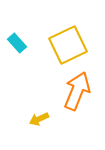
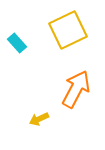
yellow square: moved 15 px up
orange arrow: moved 1 px left, 2 px up; rotated 6 degrees clockwise
